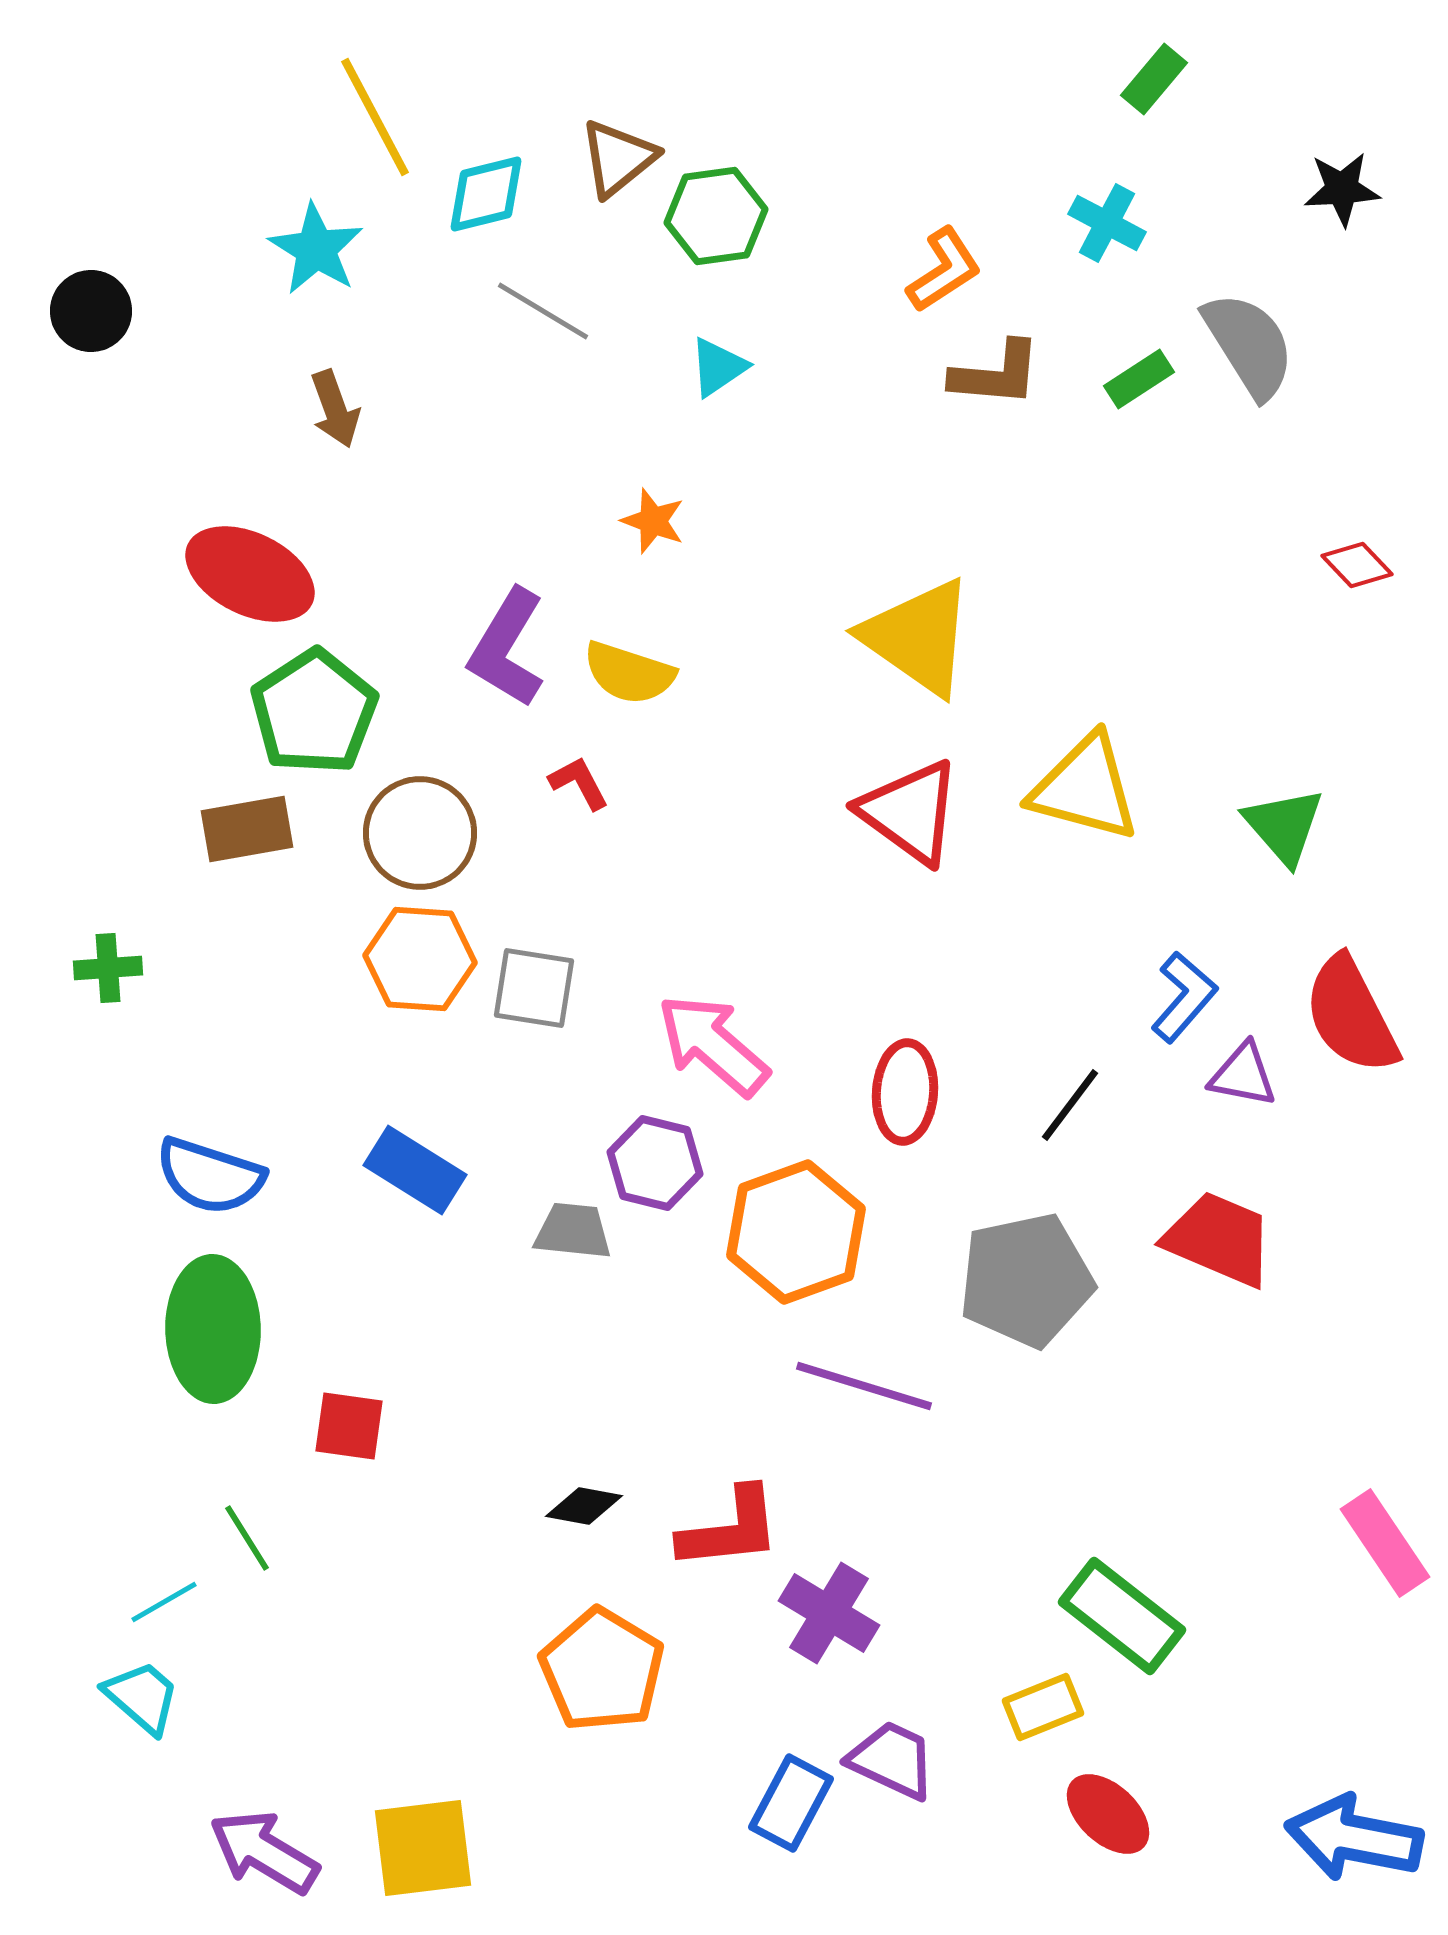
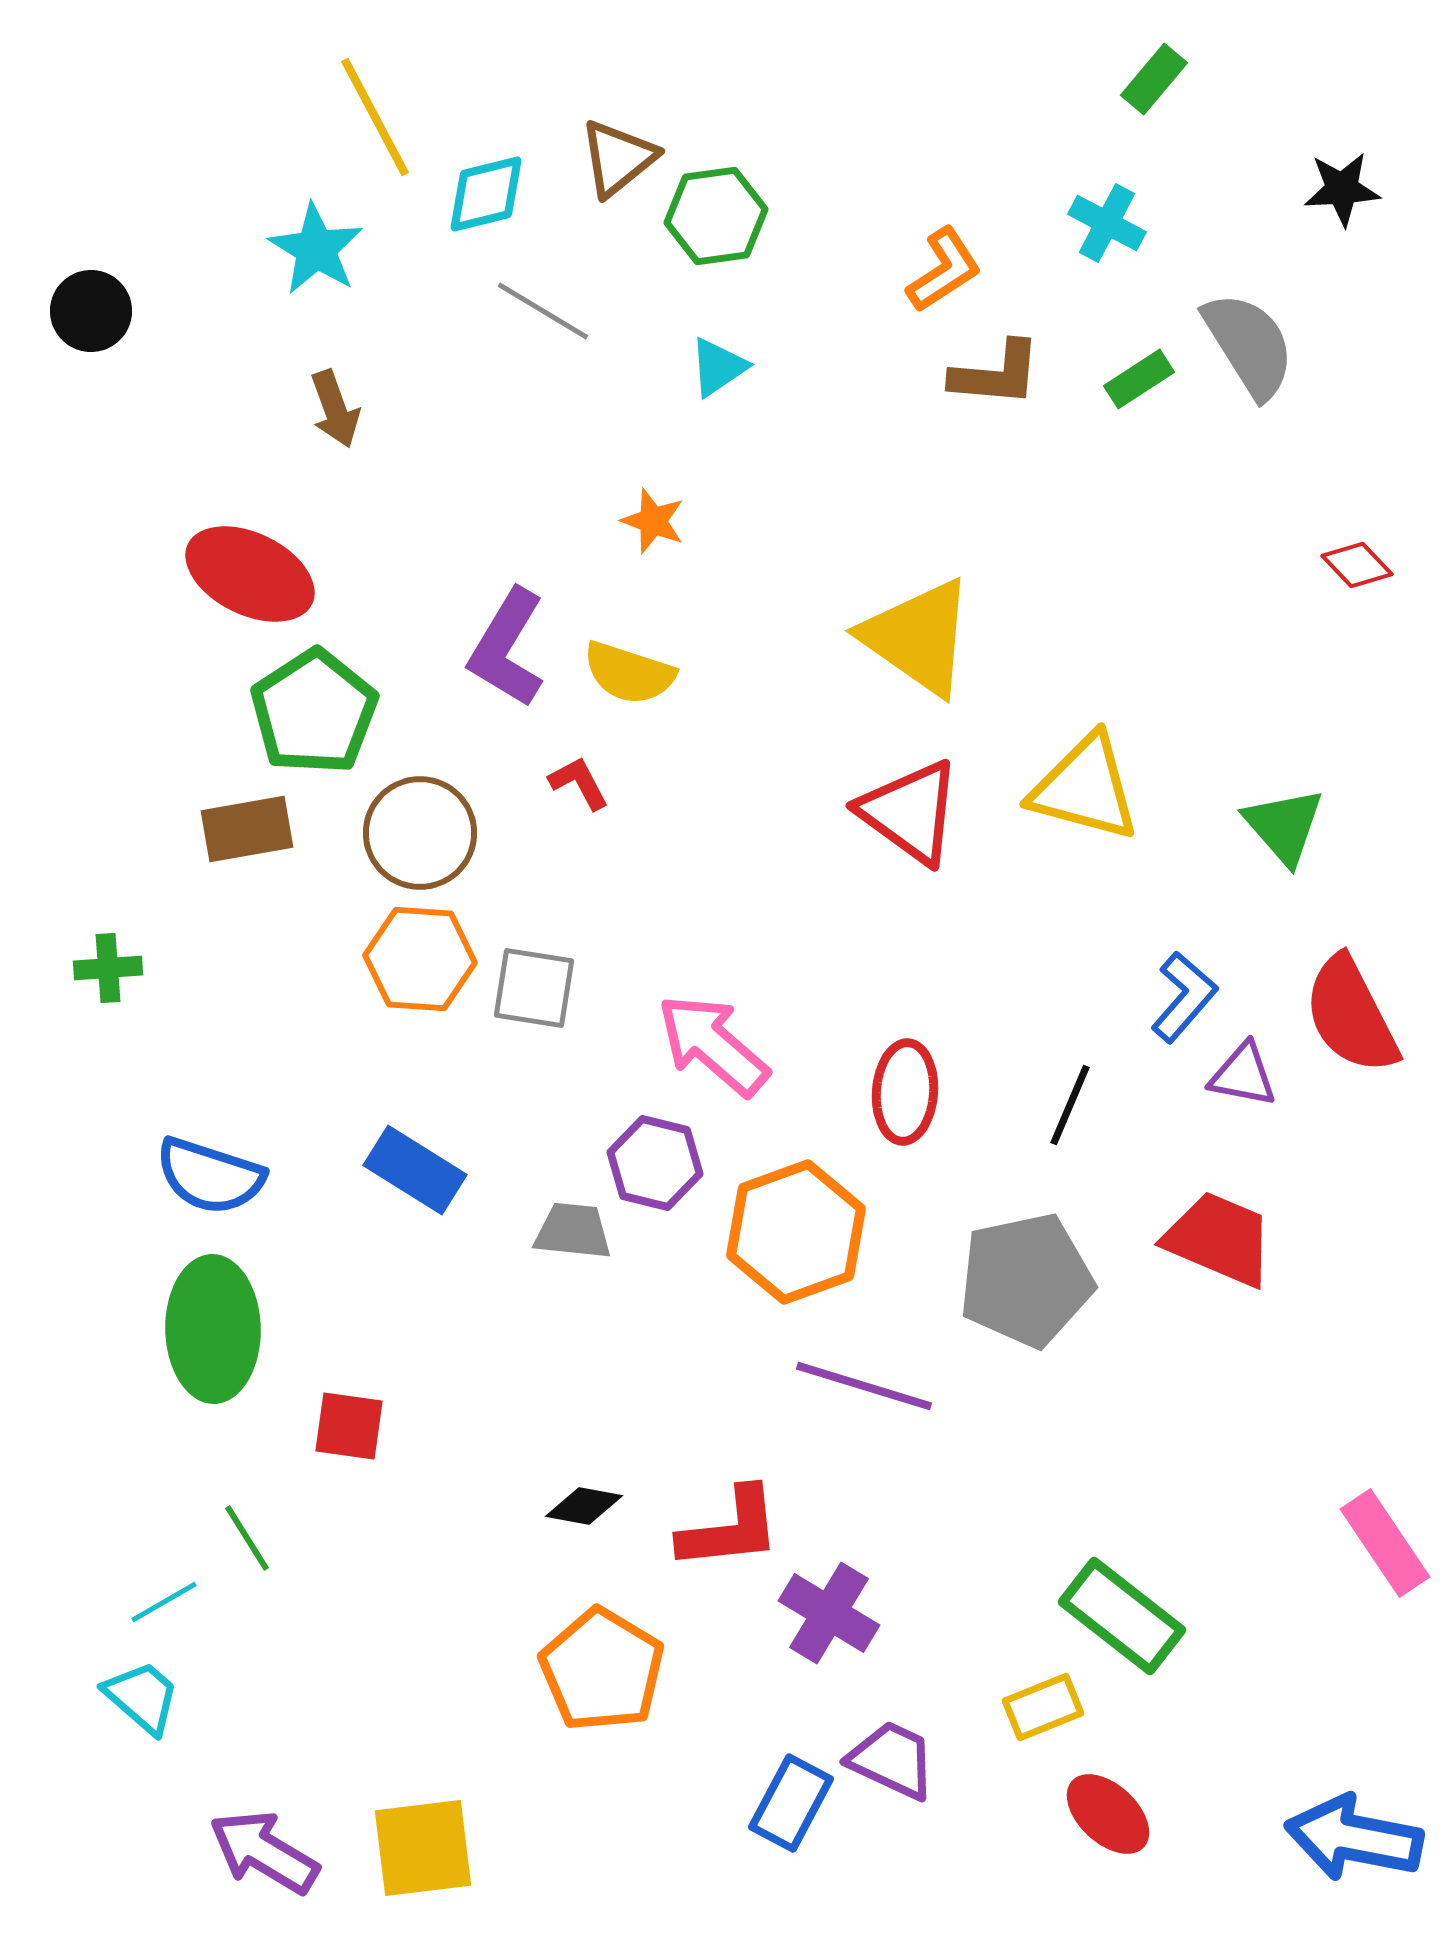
black line at (1070, 1105): rotated 14 degrees counterclockwise
